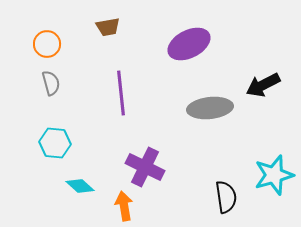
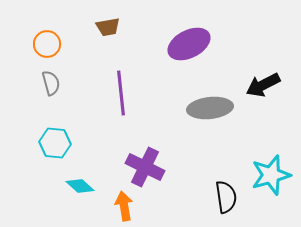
cyan star: moved 3 px left
